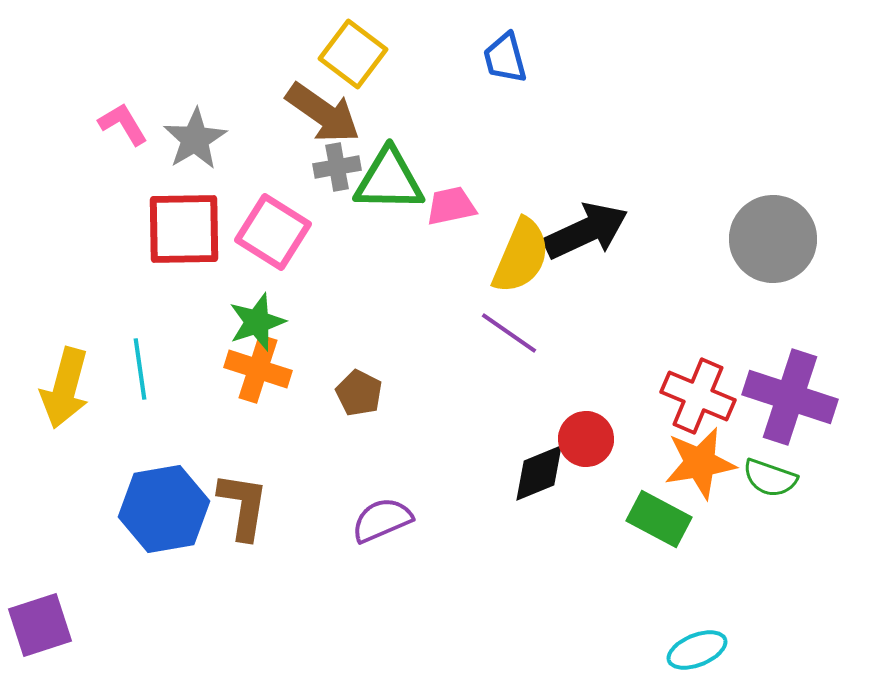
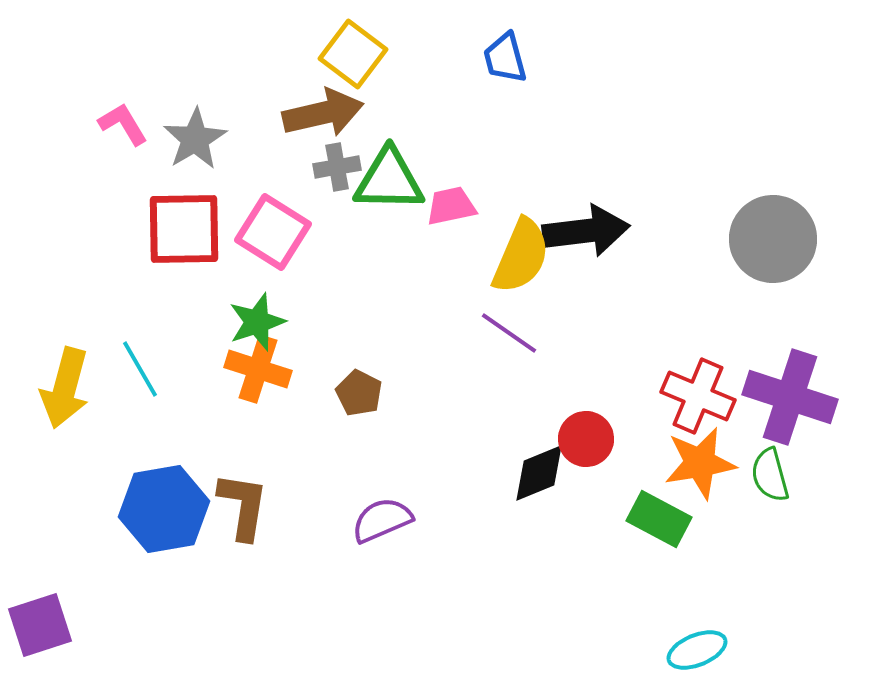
brown arrow: rotated 48 degrees counterclockwise
black arrow: rotated 18 degrees clockwise
cyan line: rotated 22 degrees counterclockwise
green semicircle: moved 3 px up; rotated 56 degrees clockwise
